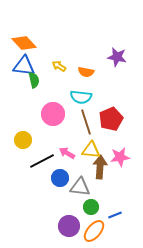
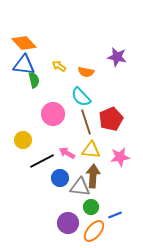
blue triangle: moved 1 px up
cyan semicircle: rotated 40 degrees clockwise
brown arrow: moved 7 px left, 9 px down
purple circle: moved 1 px left, 3 px up
